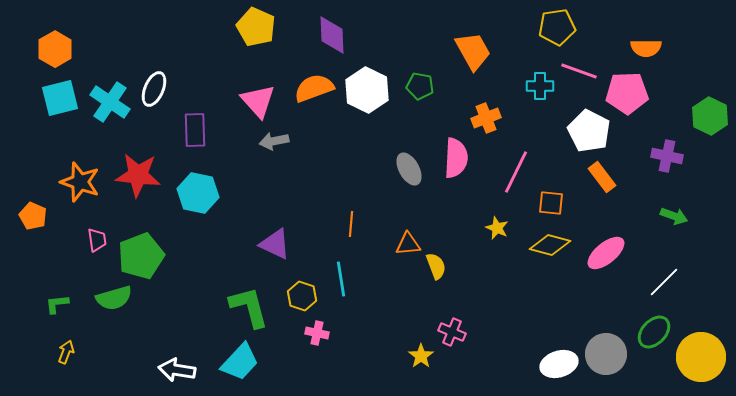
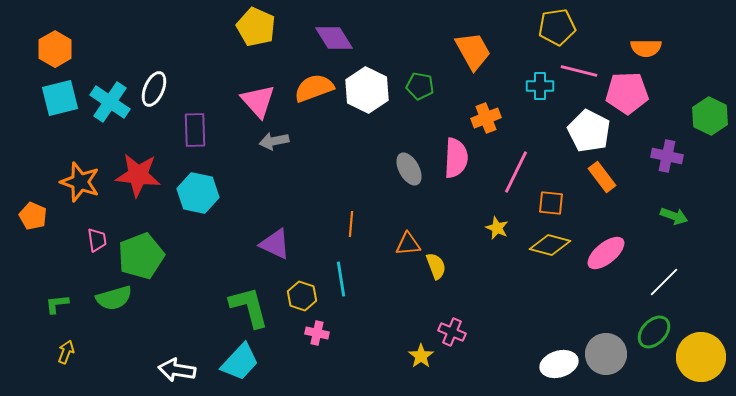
purple diamond at (332, 35): moved 2 px right, 3 px down; rotated 30 degrees counterclockwise
pink line at (579, 71): rotated 6 degrees counterclockwise
